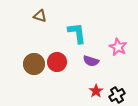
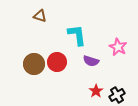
cyan L-shape: moved 2 px down
